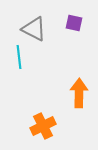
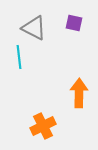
gray triangle: moved 1 px up
